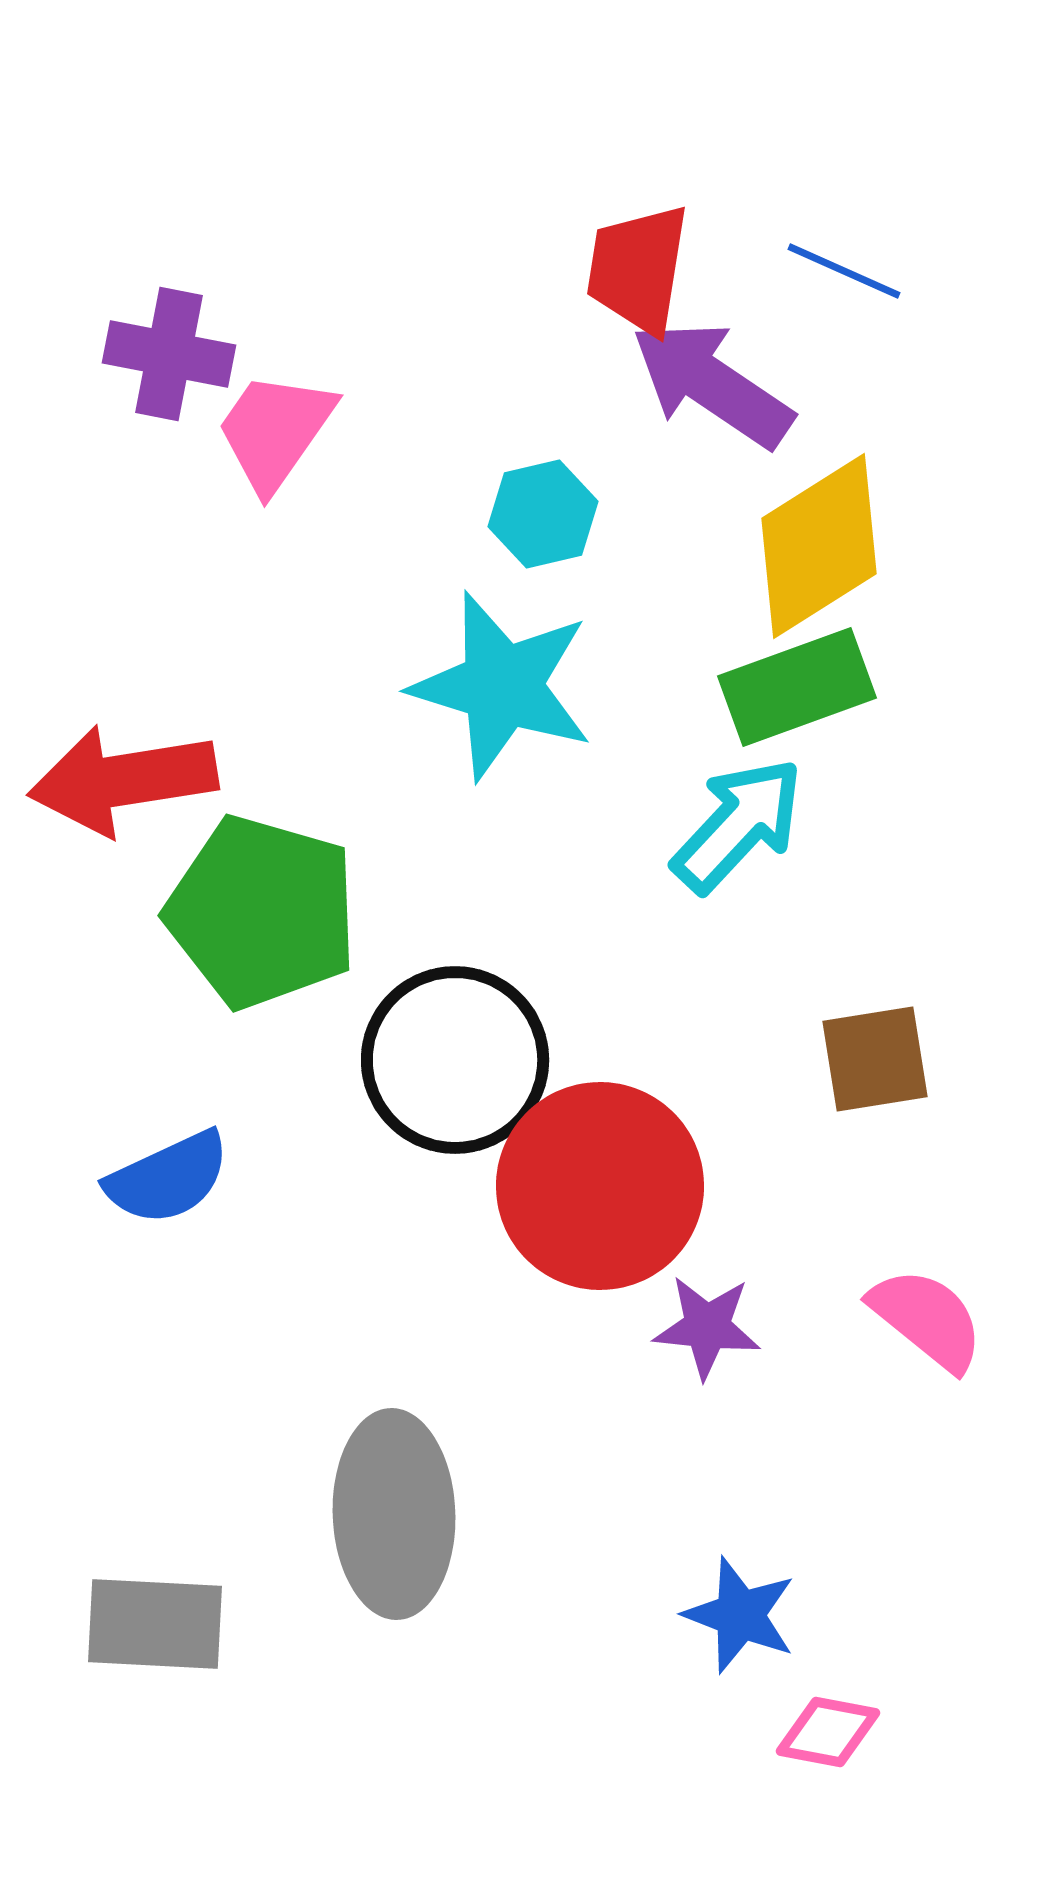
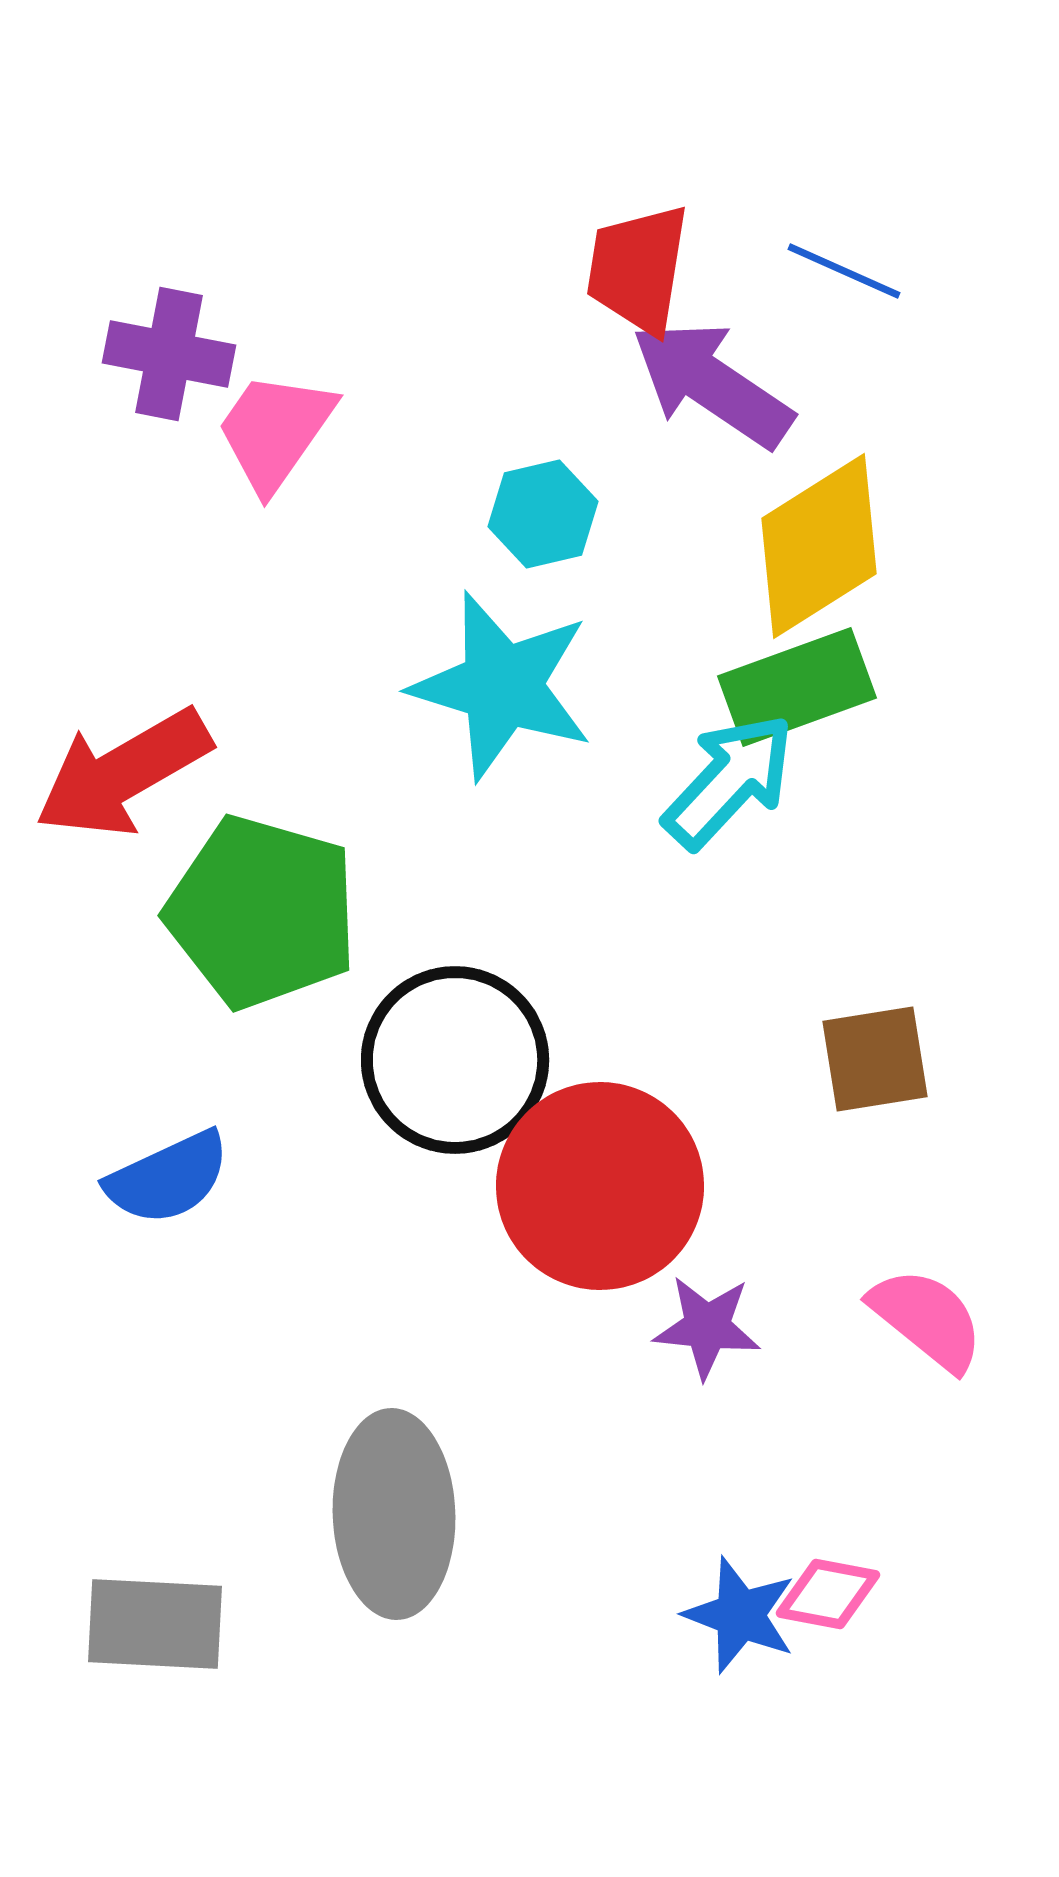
red arrow: moved 7 px up; rotated 21 degrees counterclockwise
cyan arrow: moved 9 px left, 44 px up
pink diamond: moved 138 px up
